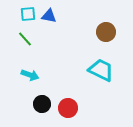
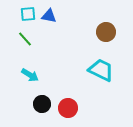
cyan arrow: rotated 12 degrees clockwise
